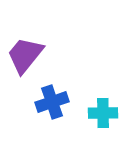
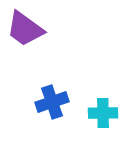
purple trapezoid: moved 26 px up; rotated 93 degrees counterclockwise
